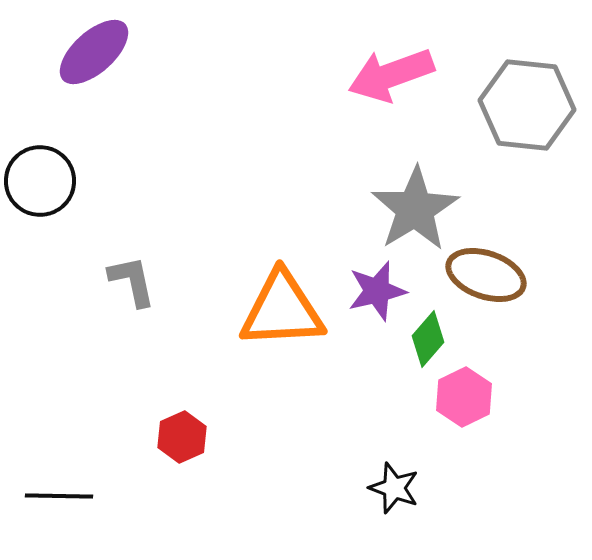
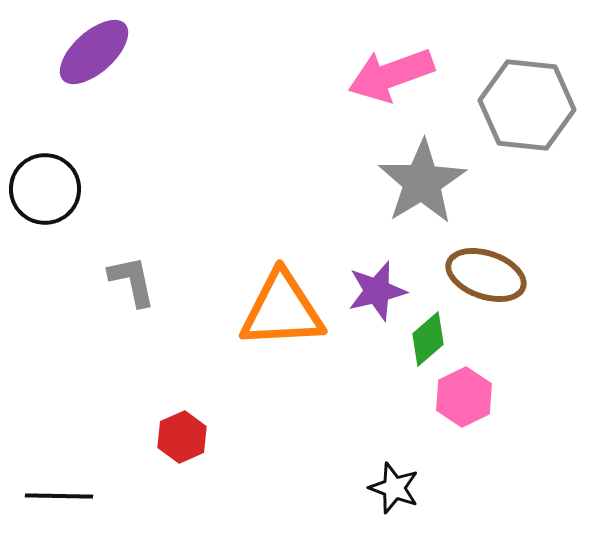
black circle: moved 5 px right, 8 px down
gray star: moved 7 px right, 27 px up
green diamond: rotated 8 degrees clockwise
